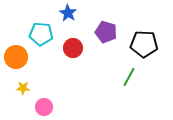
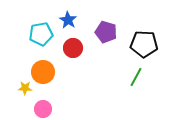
blue star: moved 7 px down
cyan pentagon: rotated 15 degrees counterclockwise
orange circle: moved 27 px right, 15 px down
green line: moved 7 px right
yellow star: moved 2 px right
pink circle: moved 1 px left, 2 px down
